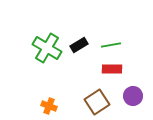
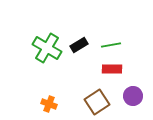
orange cross: moved 2 px up
